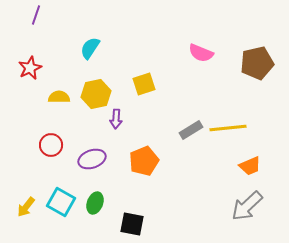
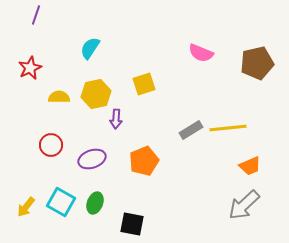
gray arrow: moved 3 px left, 1 px up
